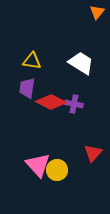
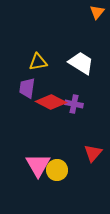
yellow triangle: moved 6 px right, 1 px down; rotated 18 degrees counterclockwise
pink triangle: rotated 12 degrees clockwise
